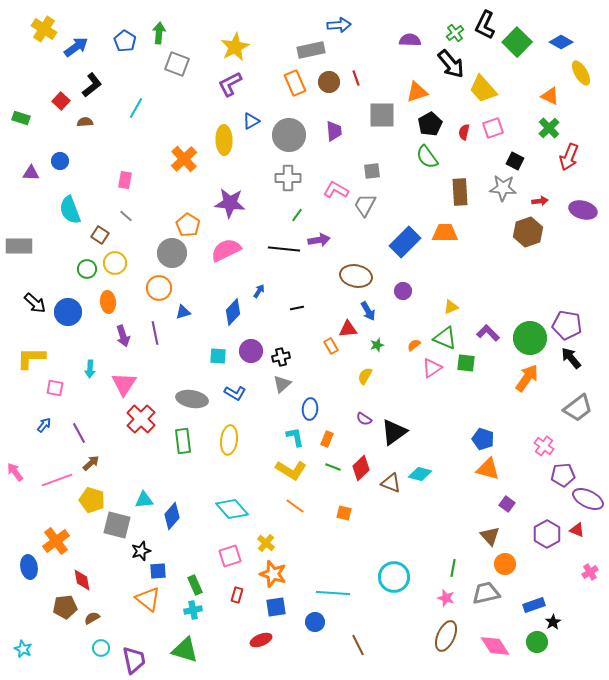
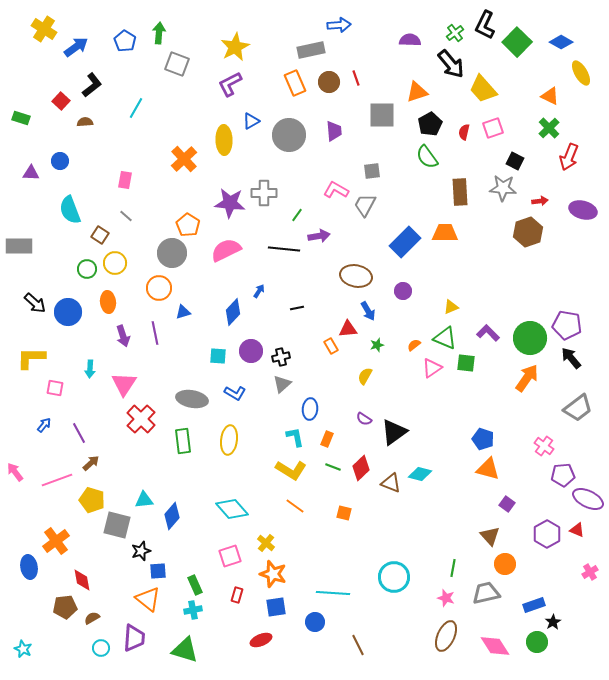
gray cross at (288, 178): moved 24 px left, 15 px down
purple arrow at (319, 240): moved 4 px up
purple trapezoid at (134, 660): moved 22 px up; rotated 16 degrees clockwise
